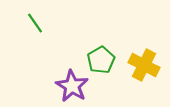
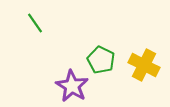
green pentagon: rotated 16 degrees counterclockwise
